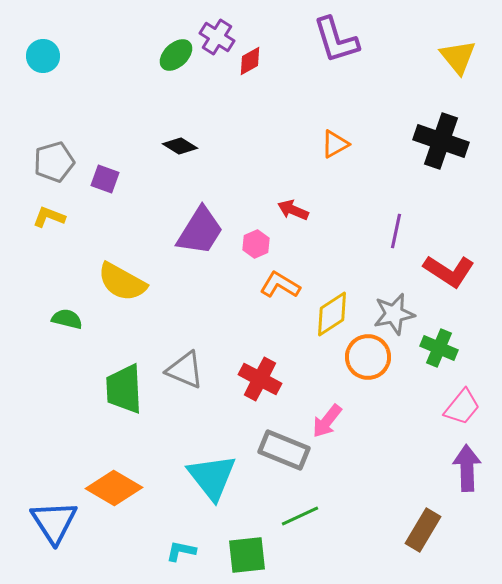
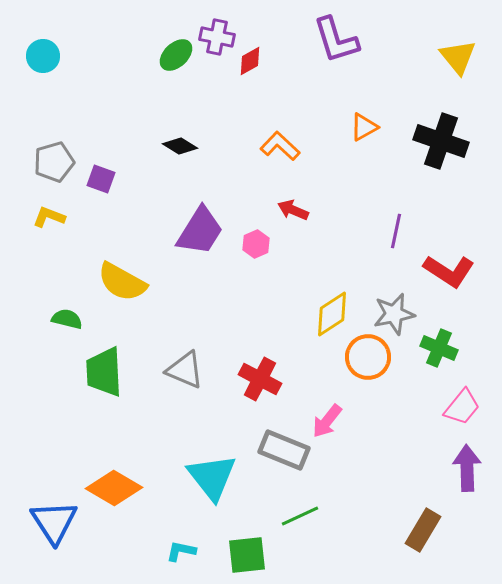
purple cross: rotated 20 degrees counterclockwise
orange triangle: moved 29 px right, 17 px up
purple square: moved 4 px left
orange L-shape: moved 139 px up; rotated 12 degrees clockwise
green trapezoid: moved 20 px left, 17 px up
